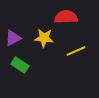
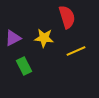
red semicircle: moved 1 px right; rotated 75 degrees clockwise
green rectangle: moved 4 px right, 1 px down; rotated 30 degrees clockwise
